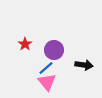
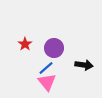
purple circle: moved 2 px up
